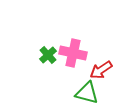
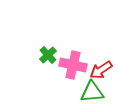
pink cross: moved 12 px down
green triangle: moved 5 px right, 1 px up; rotated 20 degrees counterclockwise
